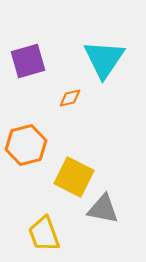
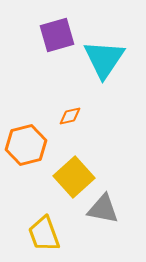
purple square: moved 29 px right, 26 px up
orange diamond: moved 18 px down
yellow square: rotated 21 degrees clockwise
